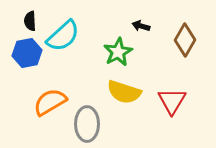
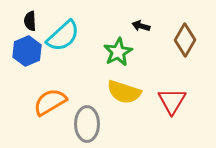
blue hexagon: moved 2 px up; rotated 12 degrees counterclockwise
